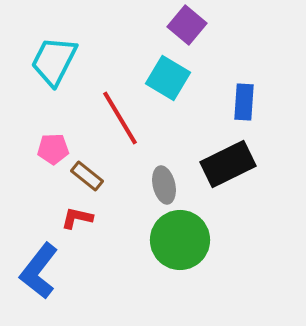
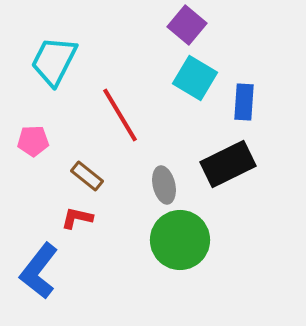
cyan square: moved 27 px right
red line: moved 3 px up
pink pentagon: moved 20 px left, 8 px up
